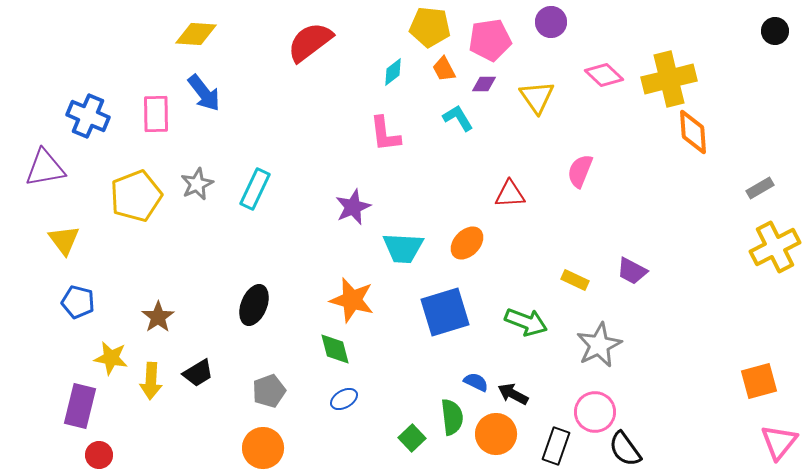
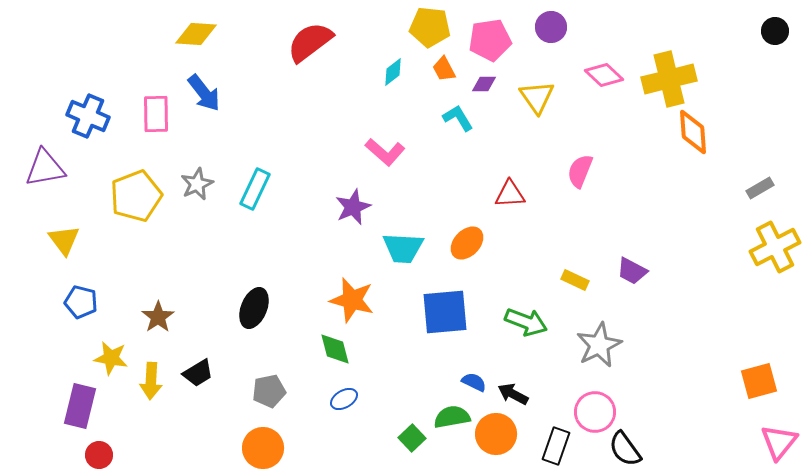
purple circle at (551, 22): moved 5 px down
pink L-shape at (385, 134): moved 18 px down; rotated 42 degrees counterclockwise
blue pentagon at (78, 302): moved 3 px right
black ellipse at (254, 305): moved 3 px down
blue square at (445, 312): rotated 12 degrees clockwise
blue semicircle at (476, 382): moved 2 px left
gray pentagon at (269, 391): rotated 8 degrees clockwise
green semicircle at (452, 417): rotated 93 degrees counterclockwise
